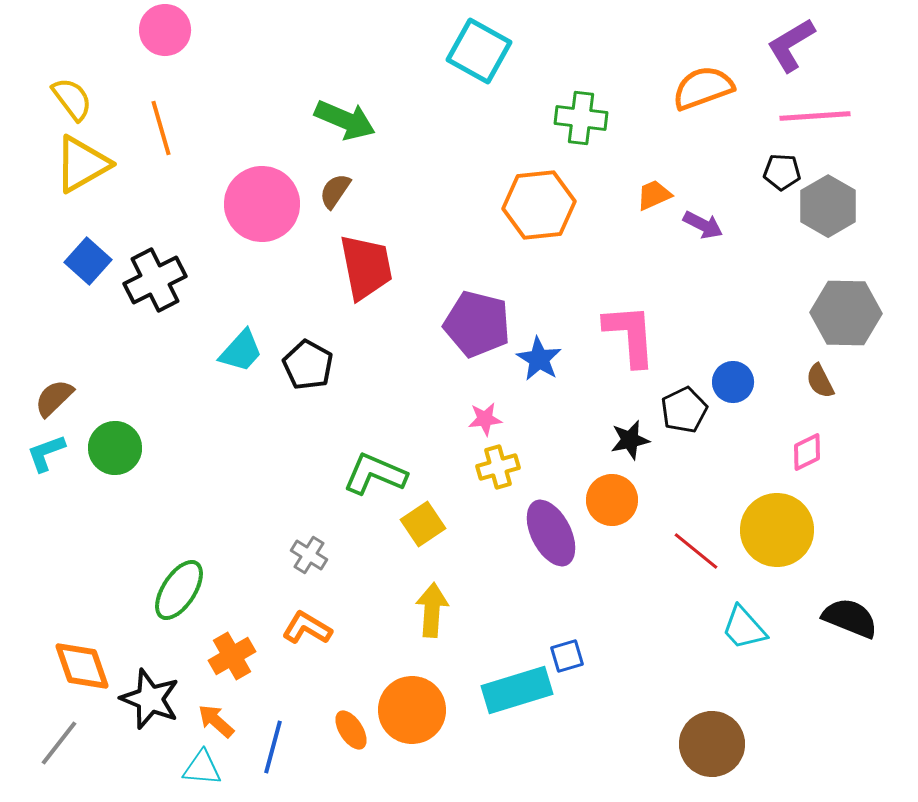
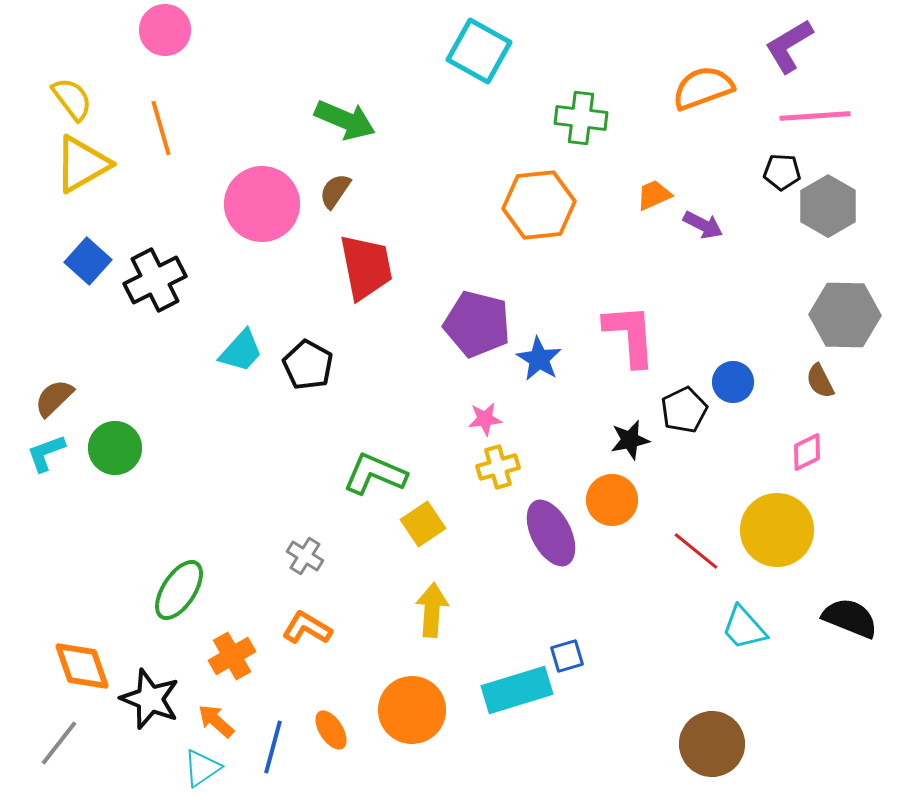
purple L-shape at (791, 45): moved 2 px left, 1 px down
gray hexagon at (846, 313): moved 1 px left, 2 px down
gray cross at (309, 555): moved 4 px left, 1 px down
orange ellipse at (351, 730): moved 20 px left
cyan triangle at (202, 768): rotated 39 degrees counterclockwise
